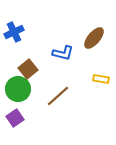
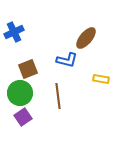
brown ellipse: moved 8 px left
blue L-shape: moved 4 px right, 7 px down
brown square: rotated 18 degrees clockwise
green circle: moved 2 px right, 4 px down
brown line: rotated 55 degrees counterclockwise
purple square: moved 8 px right, 1 px up
